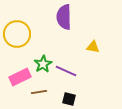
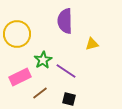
purple semicircle: moved 1 px right, 4 px down
yellow triangle: moved 1 px left, 3 px up; rotated 24 degrees counterclockwise
green star: moved 4 px up
purple line: rotated 10 degrees clockwise
brown line: moved 1 px right, 1 px down; rotated 28 degrees counterclockwise
